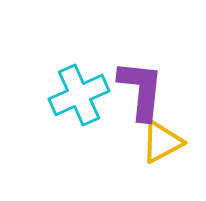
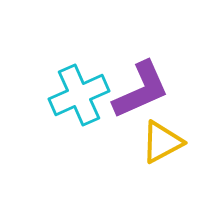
purple L-shape: rotated 60 degrees clockwise
